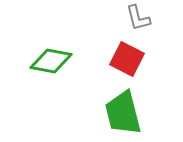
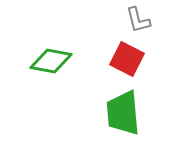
gray L-shape: moved 2 px down
green trapezoid: rotated 9 degrees clockwise
